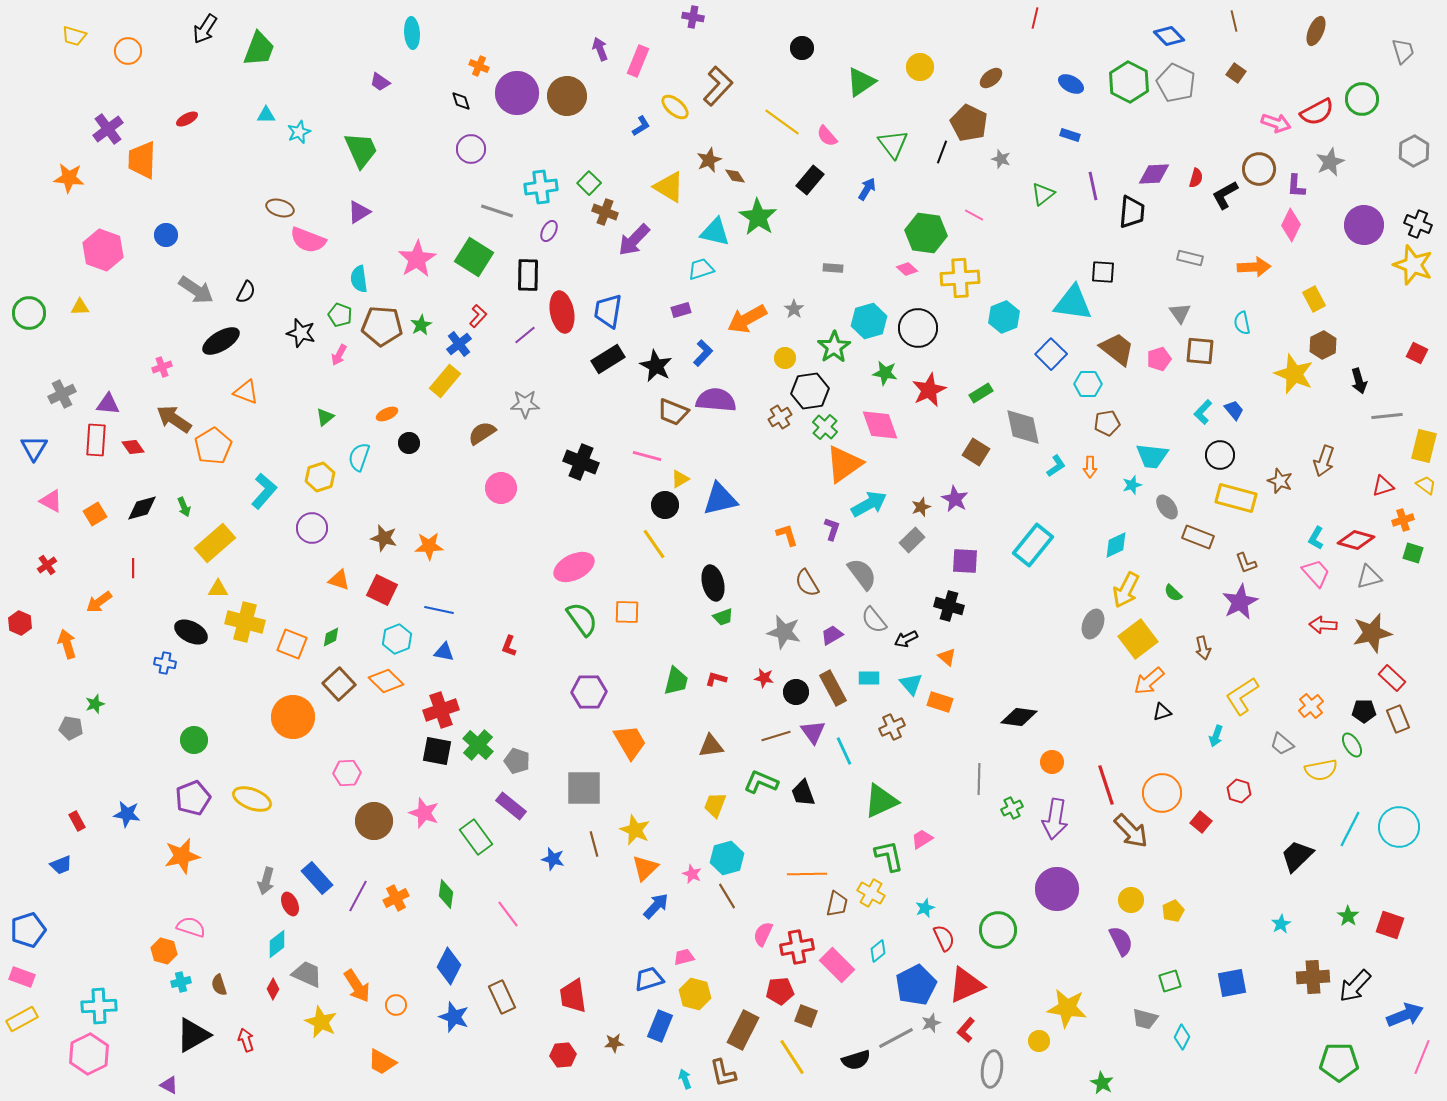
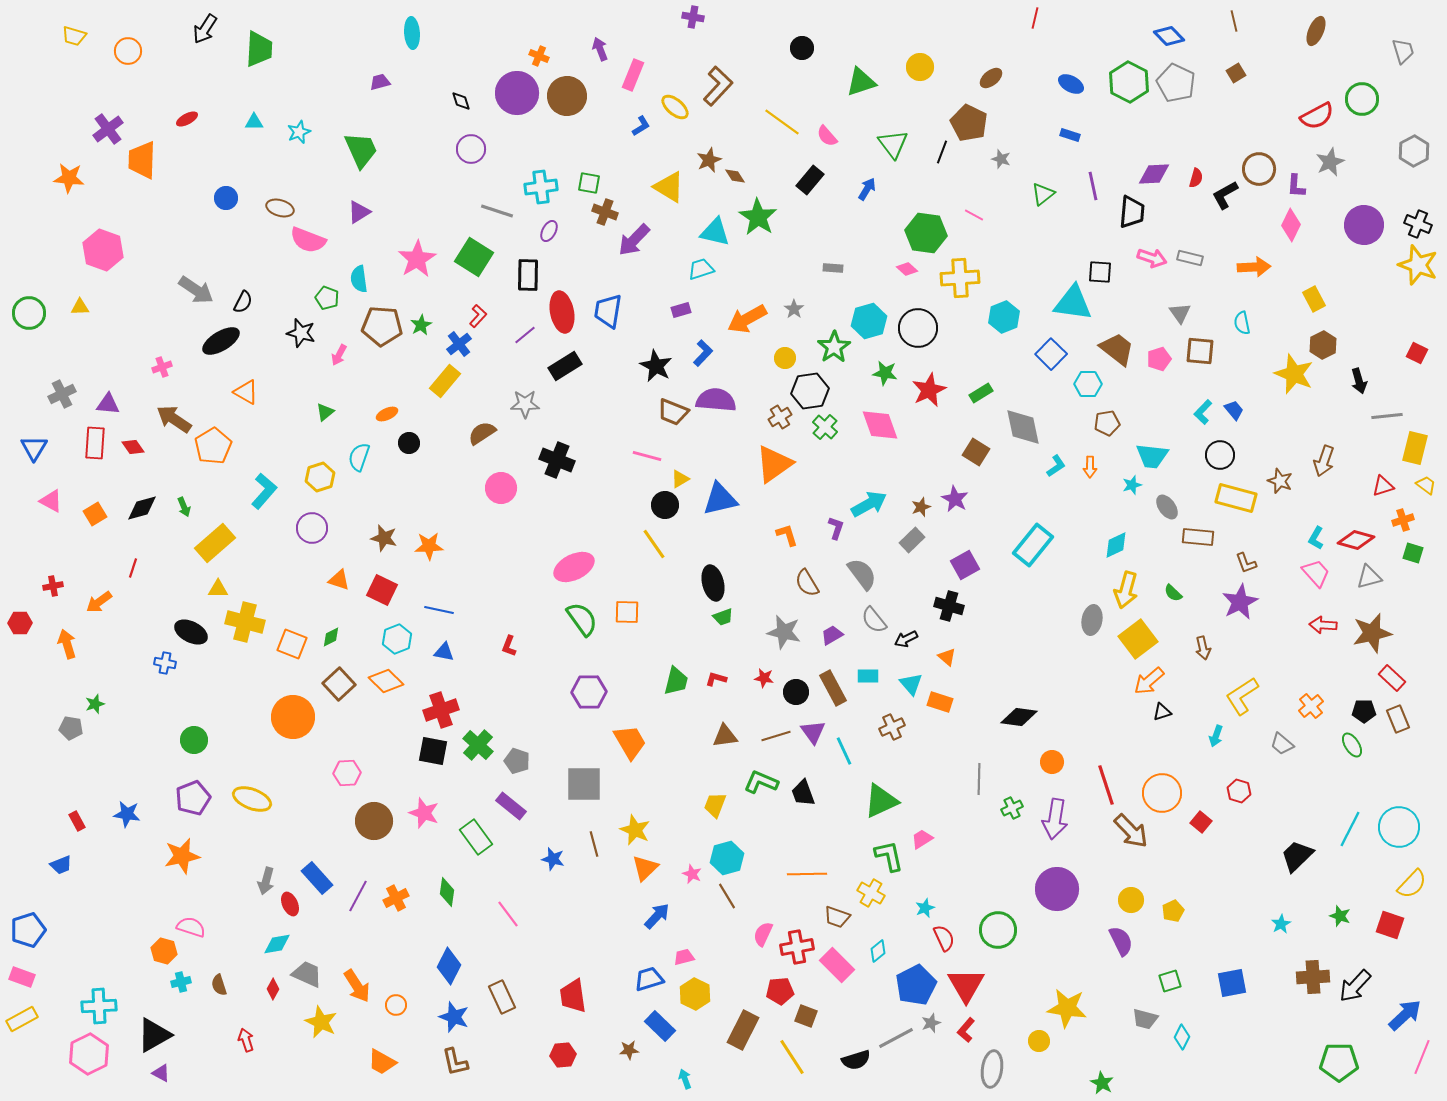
green trapezoid at (259, 49): rotated 18 degrees counterclockwise
pink rectangle at (638, 61): moved 5 px left, 14 px down
orange cross at (479, 66): moved 60 px right, 10 px up
brown square at (1236, 73): rotated 24 degrees clockwise
purple trapezoid at (380, 82): rotated 130 degrees clockwise
green triangle at (861, 82): rotated 16 degrees clockwise
red semicircle at (1317, 112): moved 4 px down
cyan triangle at (266, 115): moved 12 px left, 7 px down
pink arrow at (1276, 123): moved 124 px left, 135 px down
green square at (589, 183): rotated 35 degrees counterclockwise
blue circle at (166, 235): moved 60 px right, 37 px up
yellow star at (1413, 265): moved 5 px right
black square at (1103, 272): moved 3 px left
black semicircle at (246, 292): moved 3 px left, 10 px down
green pentagon at (340, 315): moved 13 px left, 17 px up
black rectangle at (608, 359): moved 43 px left, 7 px down
orange triangle at (246, 392): rotated 8 degrees clockwise
green triangle at (325, 417): moved 5 px up
red rectangle at (96, 440): moved 1 px left, 3 px down
yellow rectangle at (1424, 446): moved 9 px left, 2 px down
black cross at (581, 462): moved 24 px left, 2 px up
orange triangle at (844, 464): moved 70 px left
purple L-shape at (832, 529): moved 4 px right, 1 px up
brown rectangle at (1198, 537): rotated 16 degrees counterclockwise
purple square at (965, 561): moved 4 px down; rotated 32 degrees counterclockwise
red cross at (47, 565): moved 6 px right, 21 px down; rotated 24 degrees clockwise
red line at (133, 568): rotated 18 degrees clockwise
yellow arrow at (1126, 590): rotated 12 degrees counterclockwise
red hexagon at (20, 623): rotated 25 degrees counterclockwise
gray ellipse at (1093, 624): moved 1 px left, 4 px up; rotated 12 degrees counterclockwise
cyan rectangle at (869, 678): moved 1 px left, 2 px up
brown triangle at (711, 746): moved 14 px right, 10 px up
black square at (437, 751): moved 4 px left
yellow semicircle at (1321, 770): moved 91 px right, 114 px down; rotated 36 degrees counterclockwise
gray square at (584, 788): moved 4 px up
green diamond at (446, 894): moved 1 px right, 2 px up
brown trapezoid at (837, 904): moved 13 px down; rotated 96 degrees clockwise
blue arrow at (656, 906): moved 1 px right, 10 px down
green star at (1348, 916): moved 8 px left; rotated 15 degrees counterclockwise
cyan diamond at (277, 944): rotated 28 degrees clockwise
red triangle at (966, 985): rotated 36 degrees counterclockwise
yellow hexagon at (695, 994): rotated 12 degrees clockwise
blue arrow at (1405, 1015): rotated 21 degrees counterclockwise
blue rectangle at (660, 1026): rotated 68 degrees counterclockwise
black triangle at (193, 1035): moved 39 px left
brown star at (614, 1043): moved 15 px right, 7 px down
brown L-shape at (723, 1073): moved 268 px left, 11 px up
purple triangle at (169, 1085): moved 8 px left, 12 px up
